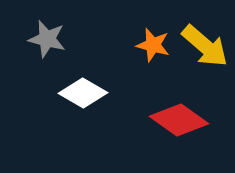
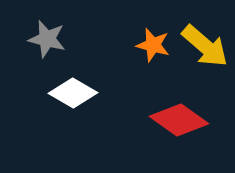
white diamond: moved 10 px left
